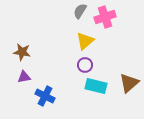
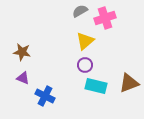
gray semicircle: rotated 28 degrees clockwise
pink cross: moved 1 px down
purple triangle: moved 1 px left, 1 px down; rotated 32 degrees clockwise
brown triangle: rotated 20 degrees clockwise
